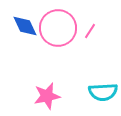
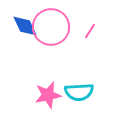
pink circle: moved 7 px left, 1 px up
cyan semicircle: moved 24 px left
pink star: moved 1 px right, 1 px up
